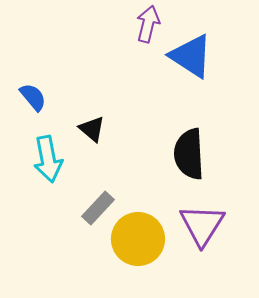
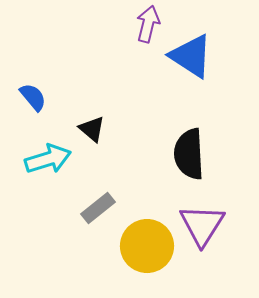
cyan arrow: rotated 96 degrees counterclockwise
gray rectangle: rotated 8 degrees clockwise
yellow circle: moved 9 px right, 7 px down
